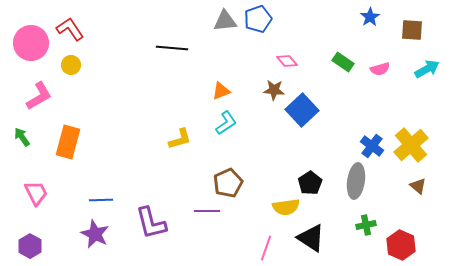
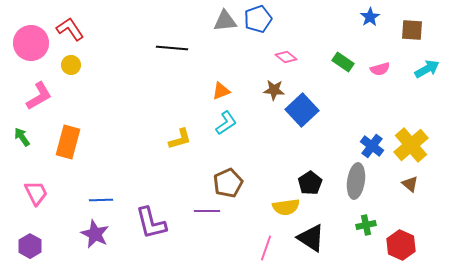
pink diamond: moved 1 px left, 4 px up; rotated 10 degrees counterclockwise
brown triangle: moved 8 px left, 2 px up
